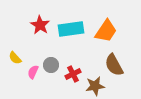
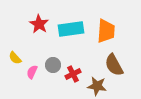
red star: moved 1 px left, 1 px up
orange trapezoid: rotated 30 degrees counterclockwise
gray circle: moved 2 px right
pink semicircle: moved 1 px left
brown star: moved 2 px right; rotated 18 degrees clockwise
